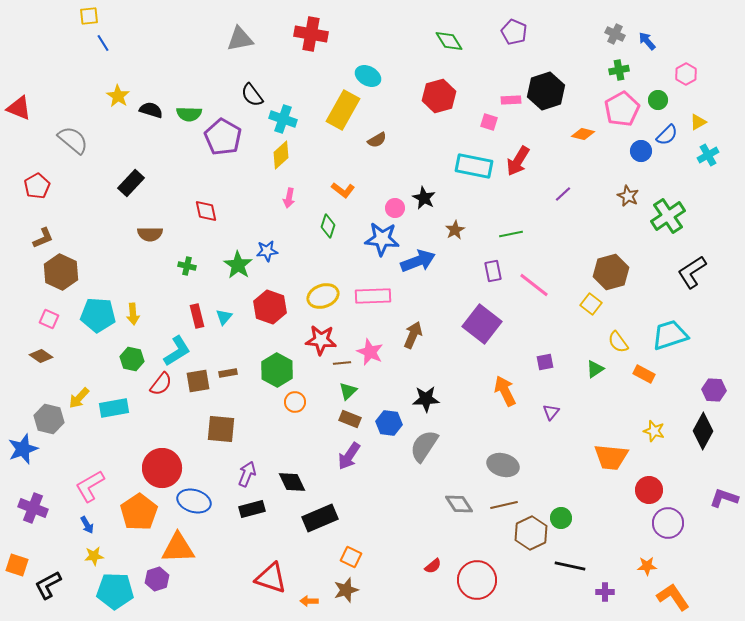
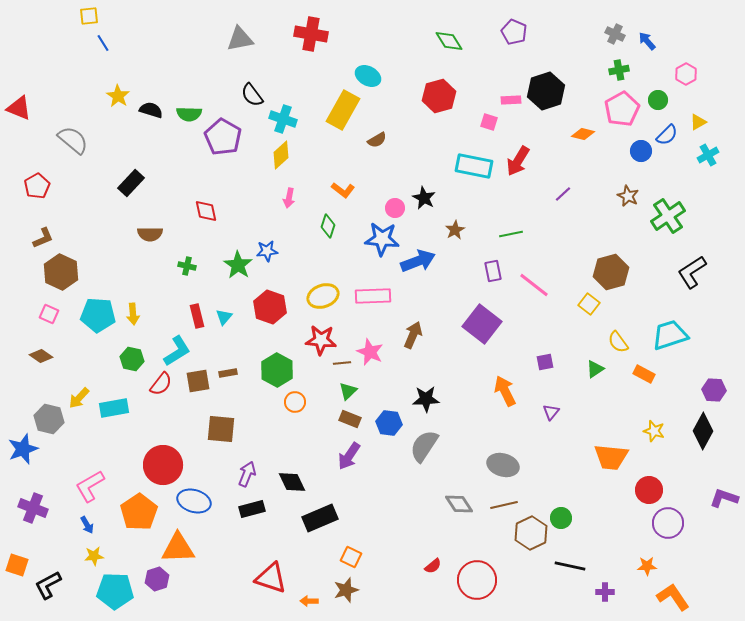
yellow square at (591, 304): moved 2 px left
pink square at (49, 319): moved 5 px up
red circle at (162, 468): moved 1 px right, 3 px up
